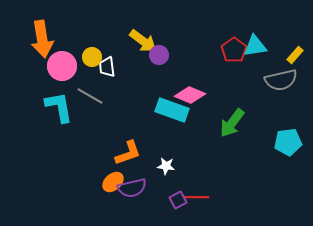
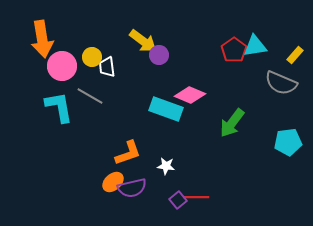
gray semicircle: moved 3 px down; rotated 36 degrees clockwise
cyan rectangle: moved 6 px left, 1 px up
purple square: rotated 12 degrees counterclockwise
